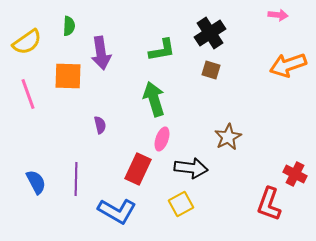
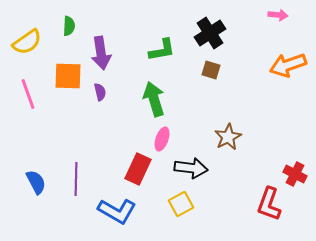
purple semicircle: moved 33 px up
